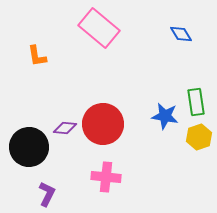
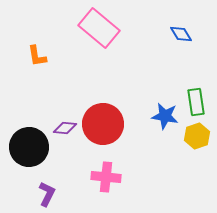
yellow hexagon: moved 2 px left, 1 px up
